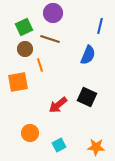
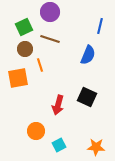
purple circle: moved 3 px left, 1 px up
orange square: moved 4 px up
red arrow: rotated 36 degrees counterclockwise
orange circle: moved 6 px right, 2 px up
